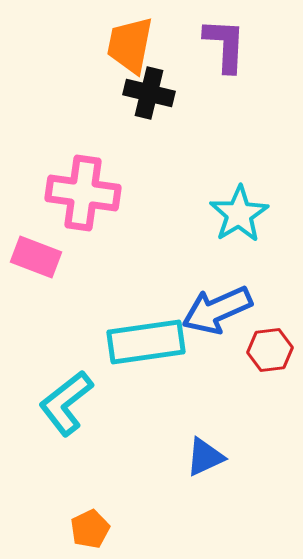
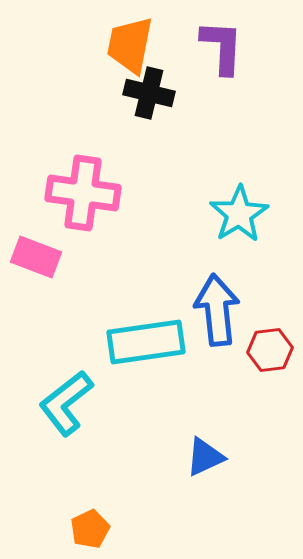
purple L-shape: moved 3 px left, 2 px down
blue arrow: rotated 108 degrees clockwise
